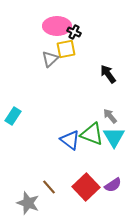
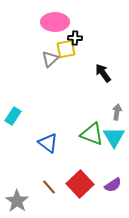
pink ellipse: moved 2 px left, 4 px up
black cross: moved 1 px right, 6 px down; rotated 24 degrees counterclockwise
black arrow: moved 5 px left, 1 px up
gray arrow: moved 7 px right, 4 px up; rotated 49 degrees clockwise
blue triangle: moved 22 px left, 3 px down
red square: moved 6 px left, 3 px up
gray star: moved 11 px left, 2 px up; rotated 15 degrees clockwise
